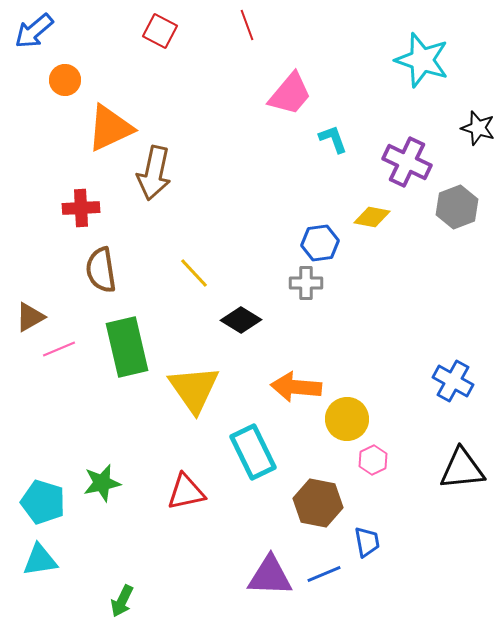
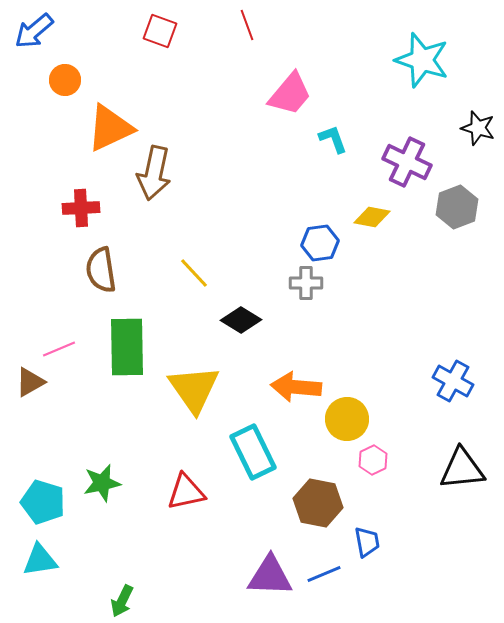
red square: rotated 8 degrees counterclockwise
brown triangle: moved 65 px down
green rectangle: rotated 12 degrees clockwise
